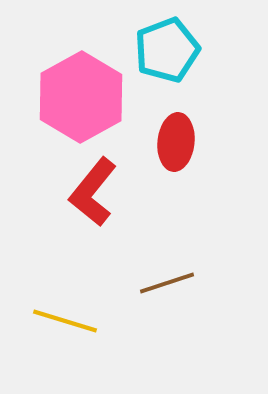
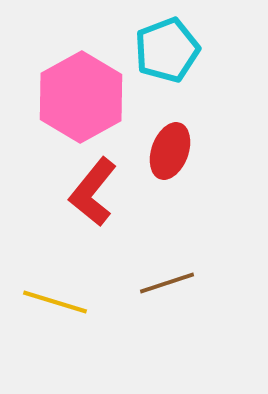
red ellipse: moved 6 px left, 9 px down; rotated 14 degrees clockwise
yellow line: moved 10 px left, 19 px up
